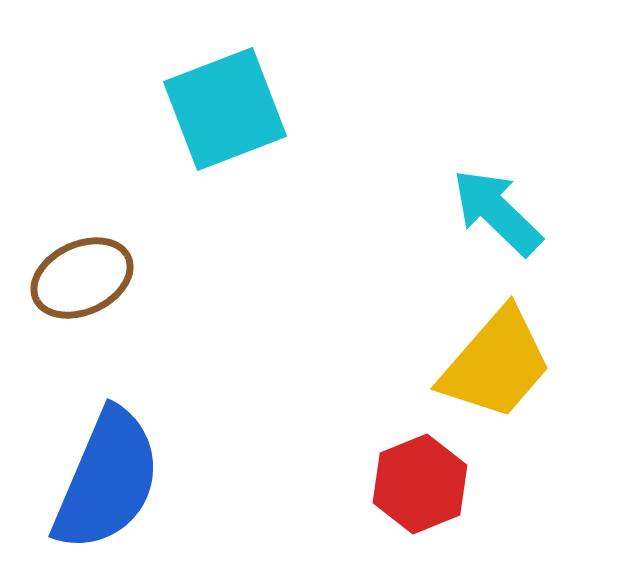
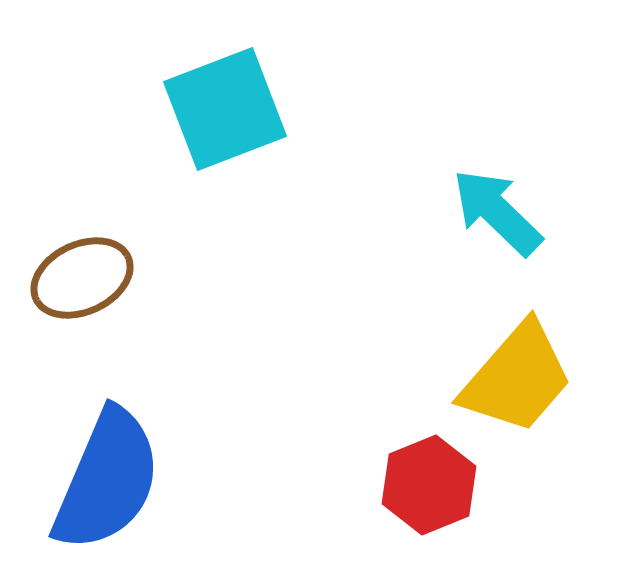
yellow trapezoid: moved 21 px right, 14 px down
red hexagon: moved 9 px right, 1 px down
